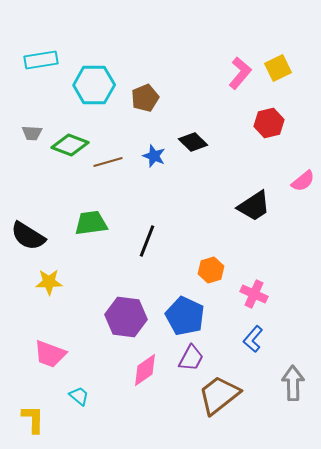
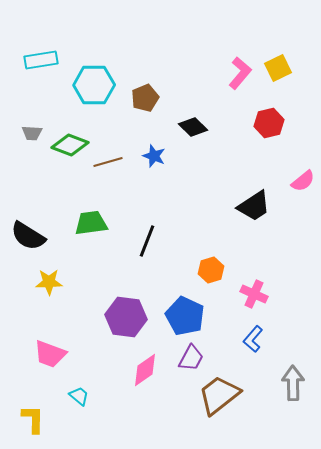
black diamond: moved 15 px up
